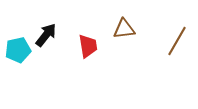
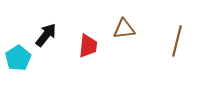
brown line: rotated 16 degrees counterclockwise
red trapezoid: rotated 15 degrees clockwise
cyan pentagon: moved 8 px down; rotated 20 degrees counterclockwise
